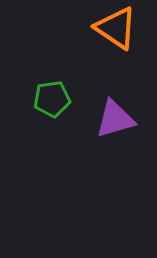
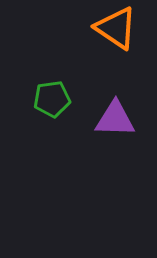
purple triangle: rotated 18 degrees clockwise
